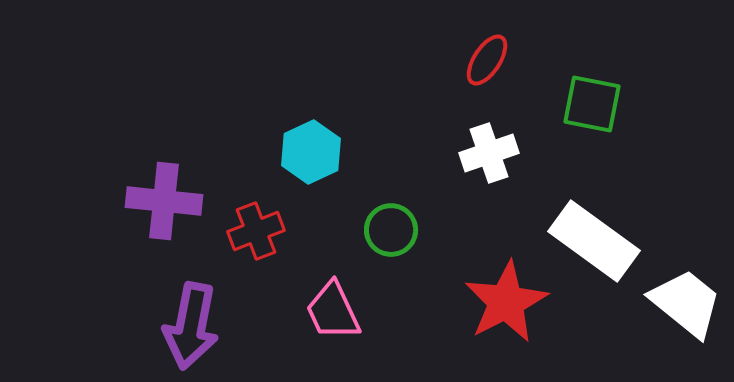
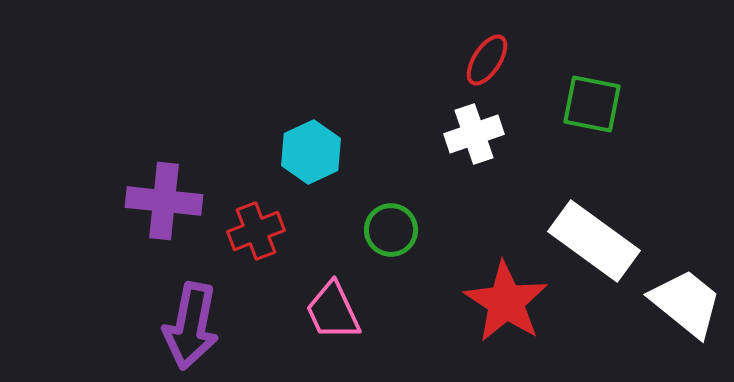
white cross: moved 15 px left, 19 px up
red star: rotated 12 degrees counterclockwise
